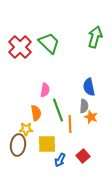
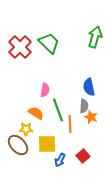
orange semicircle: rotated 49 degrees counterclockwise
brown ellipse: rotated 50 degrees counterclockwise
